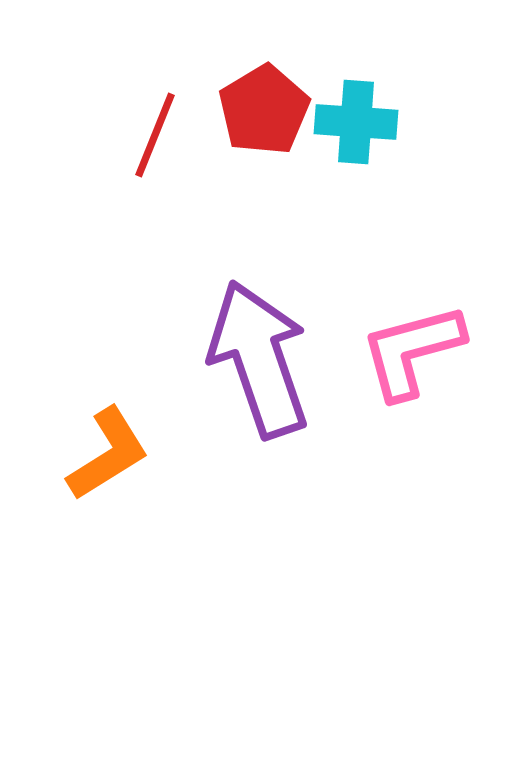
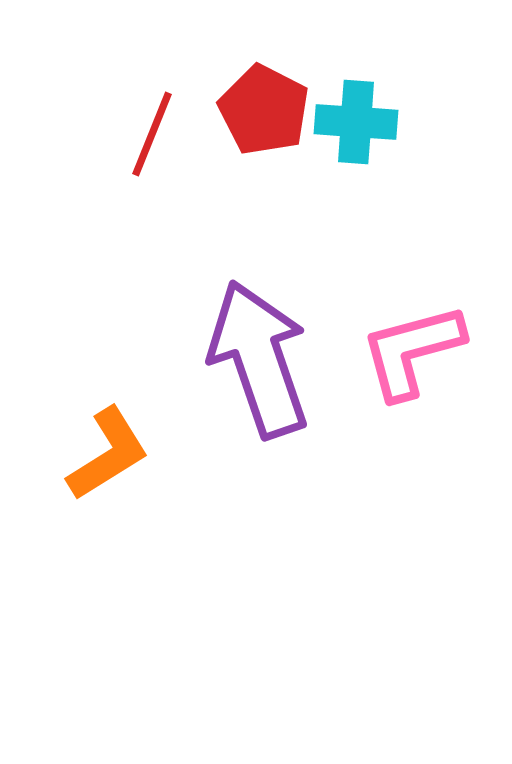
red pentagon: rotated 14 degrees counterclockwise
red line: moved 3 px left, 1 px up
